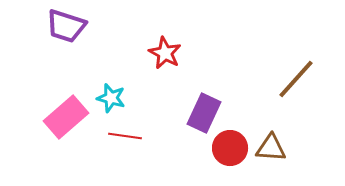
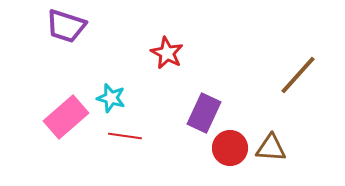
red star: moved 2 px right
brown line: moved 2 px right, 4 px up
